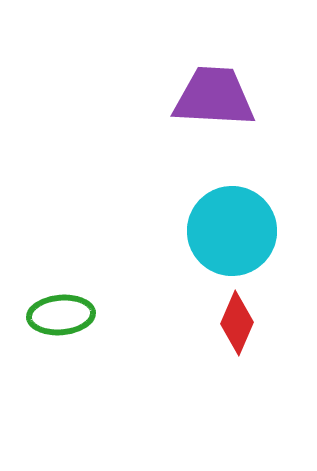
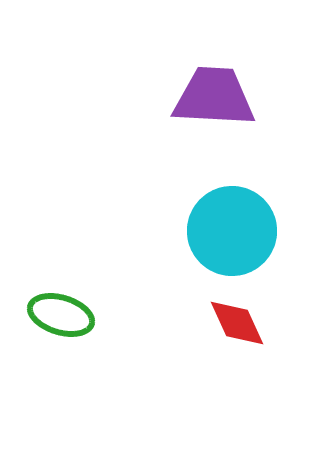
green ellipse: rotated 22 degrees clockwise
red diamond: rotated 48 degrees counterclockwise
